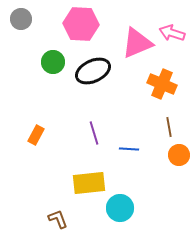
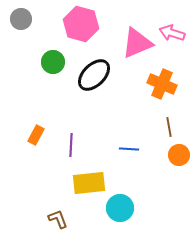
pink hexagon: rotated 12 degrees clockwise
black ellipse: moved 1 px right, 4 px down; rotated 20 degrees counterclockwise
purple line: moved 23 px left, 12 px down; rotated 20 degrees clockwise
